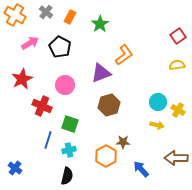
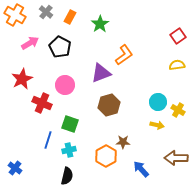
red cross: moved 3 px up
